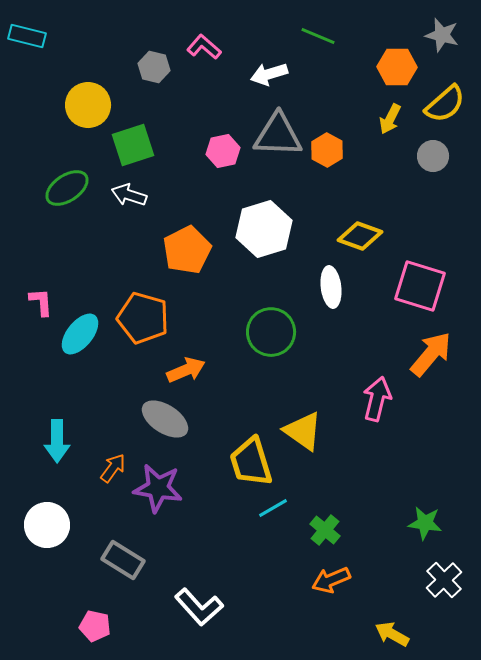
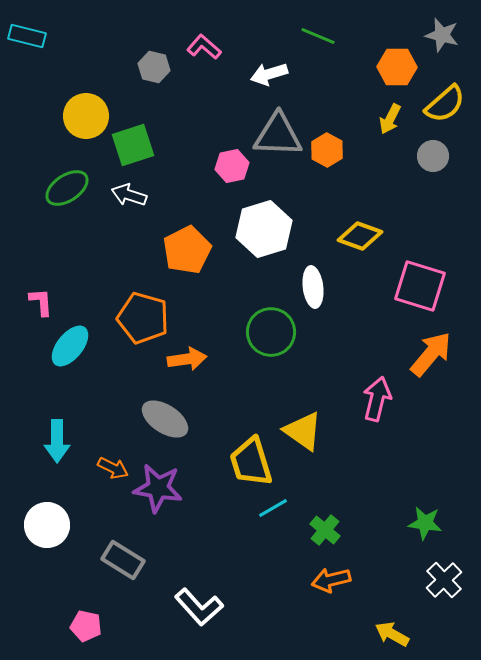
yellow circle at (88, 105): moved 2 px left, 11 px down
pink hexagon at (223, 151): moved 9 px right, 15 px down
white ellipse at (331, 287): moved 18 px left
cyan ellipse at (80, 334): moved 10 px left, 12 px down
orange arrow at (186, 370): moved 1 px right, 11 px up; rotated 15 degrees clockwise
orange arrow at (113, 468): rotated 80 degrees clockwise
orange arrow at (331, 580): rotated 9 degrees clockwise
pink pentagon at (95, 626): moved 9 px left
